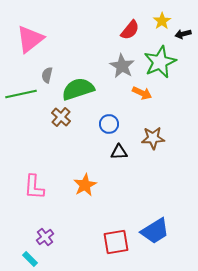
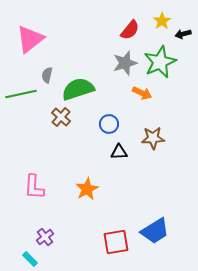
gray star: moved 3 px right, 3 px up; rotated 25 degrees clockwise
orange star: moved 2 px right, 4 px down
